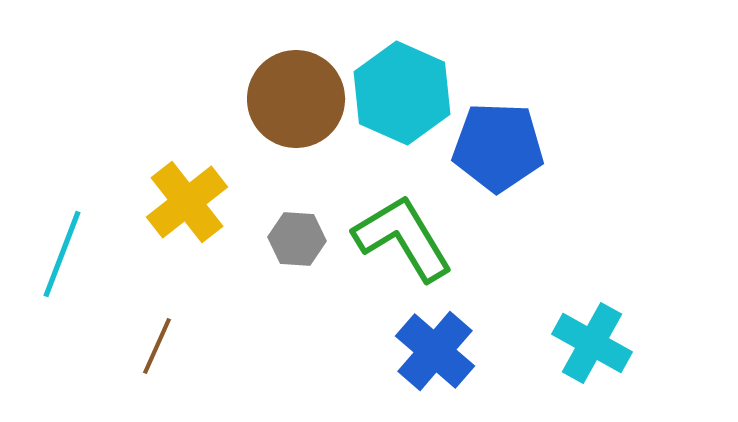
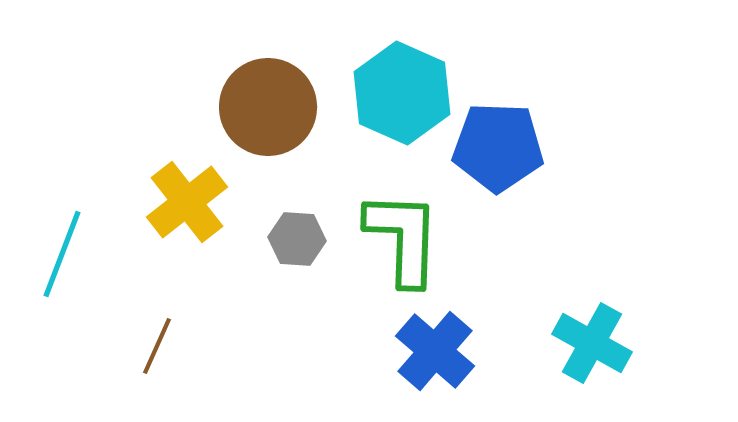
brown circle: moved 28 px left, 8 px down
green L-shape: rotated 33 degrees clockwise
